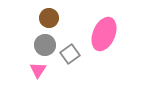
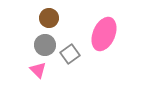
pink triangle: rotated 18 degrees counterclockwise
